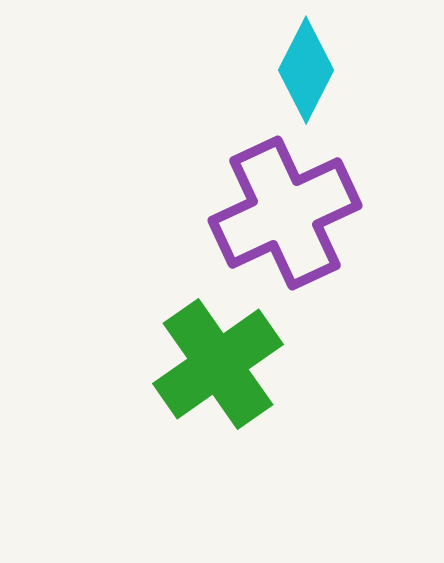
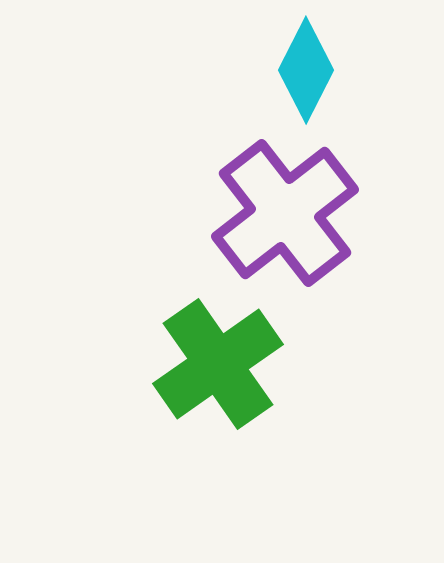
purple cross: rotated 13 degrees counterclockwise
